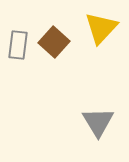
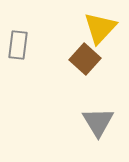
yellow triangle: moved 1 px left
brown square: moved 31 px right, 17 px down
